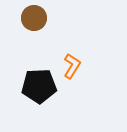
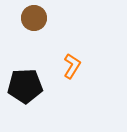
black pentagon: moved 14 px left
